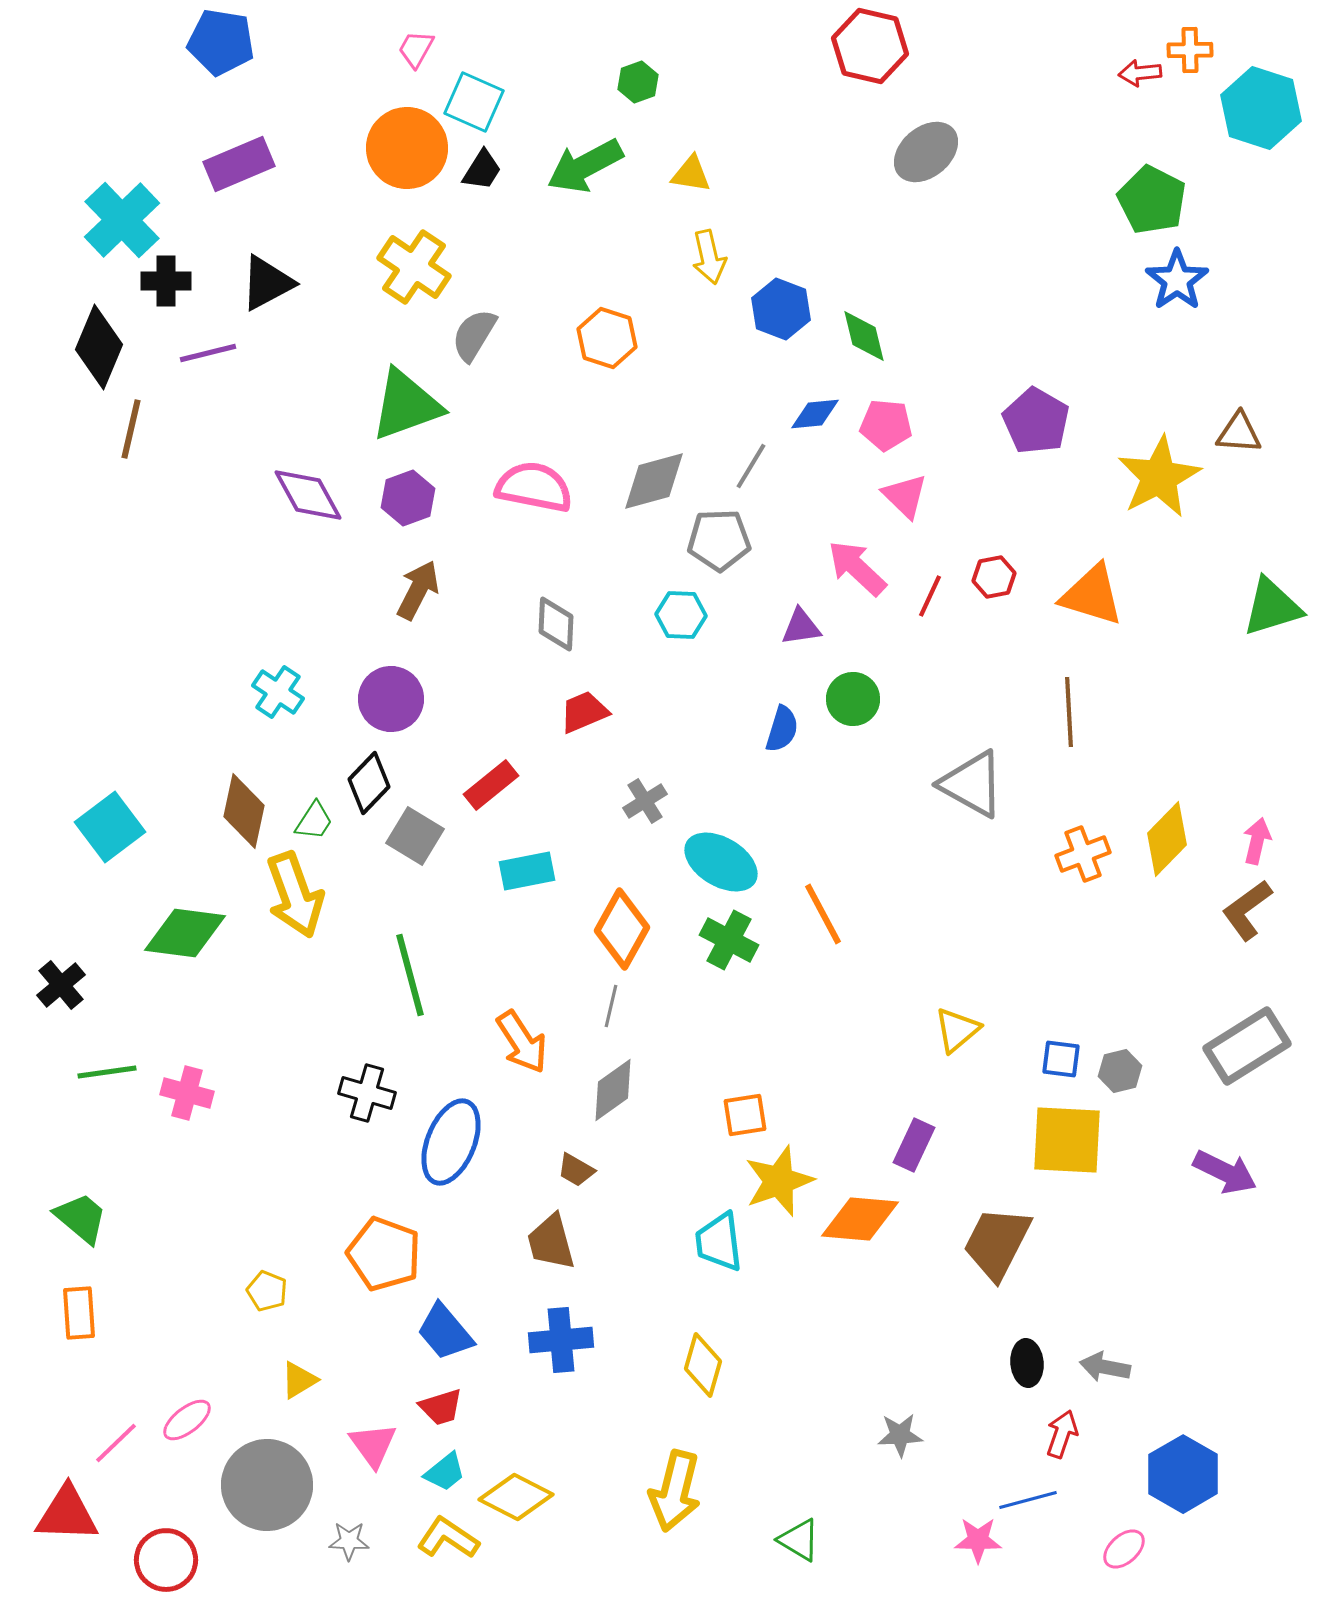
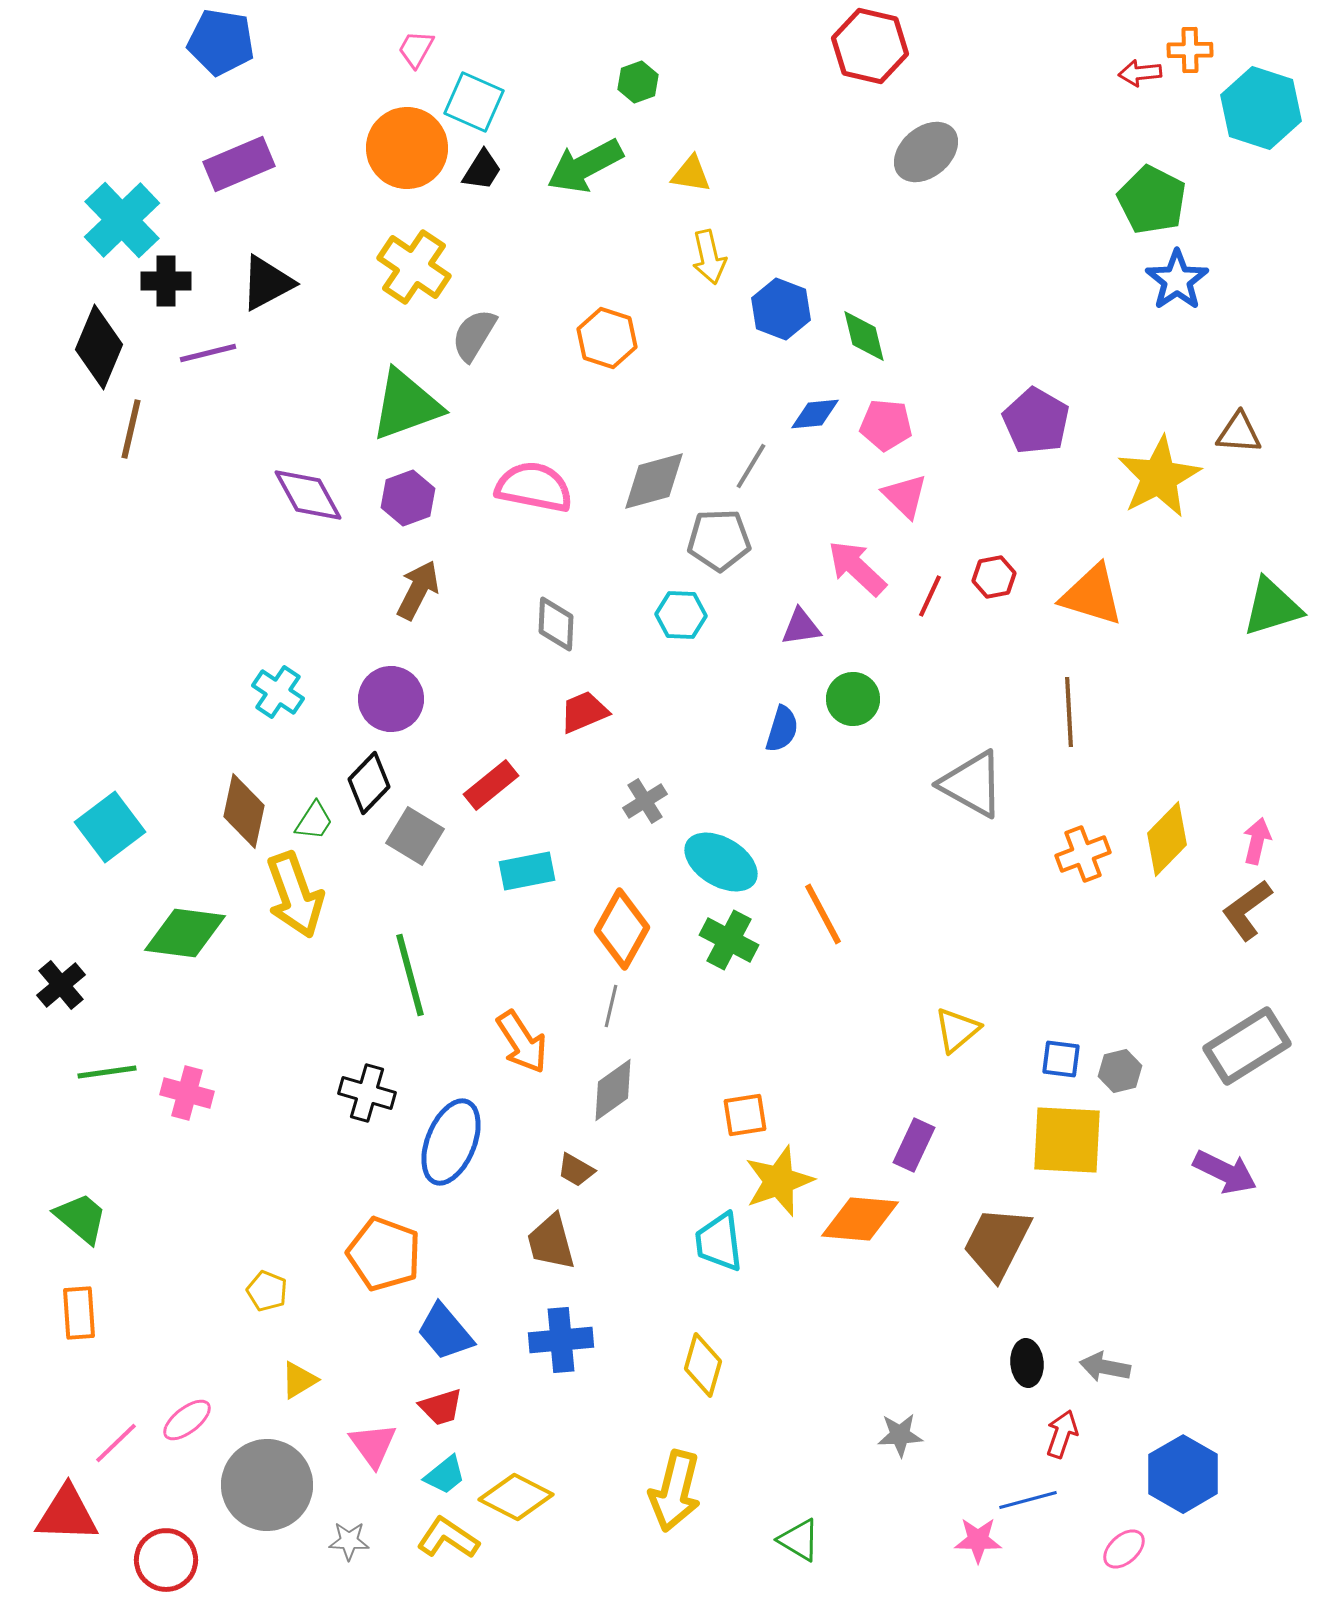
cyan trapezoid at (445, 1472): moved 3 px down
